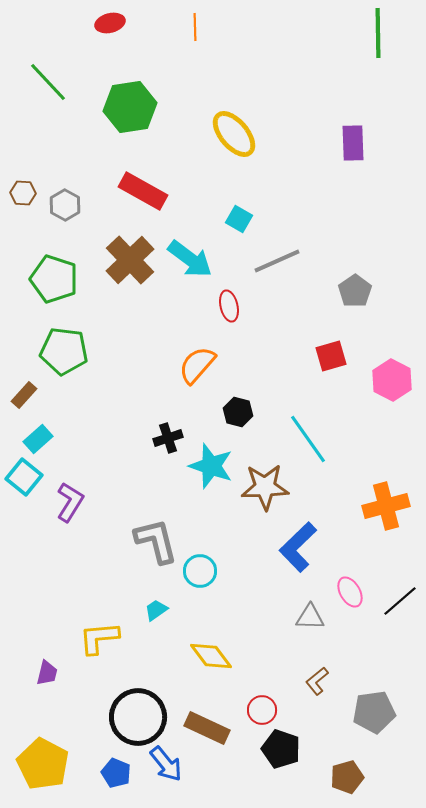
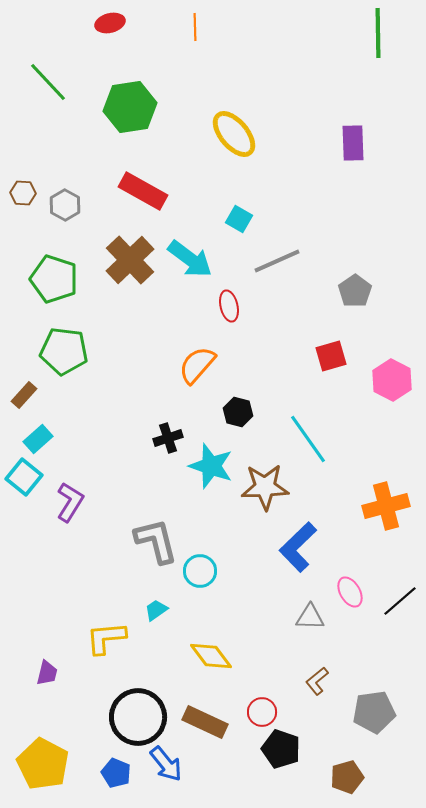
yellow L-shape at (99, 638): moved 7 px right
red circle at (262, 710): moved 2 px down
brown rectangle at (207, 728): moved 2 px left, 6 px up
